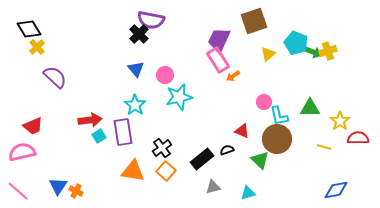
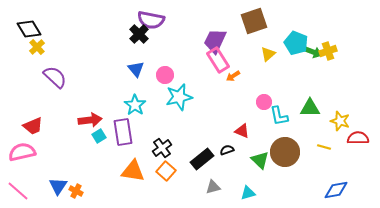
purple trapezoid at (219, 40): moved 4 px left, 1 px down
yellow star at (340, 121): rotated 18 degrees counterclockwise
brown circle at (277, 139): moved 8 px right, 13 px down
